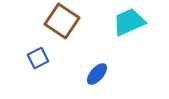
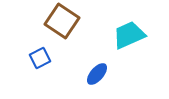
cyan trapezoid: moved 13 px down
blue square: moved 2 px right
